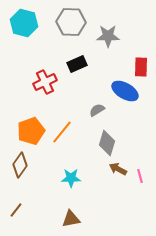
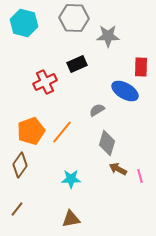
gray hexagon: moved 3 px right, 4 px up
cyan star: moved 1 px down
brown line: moved 1 px right, 1 px up
